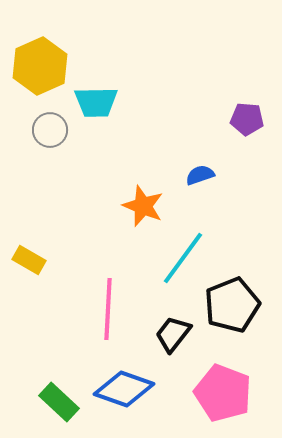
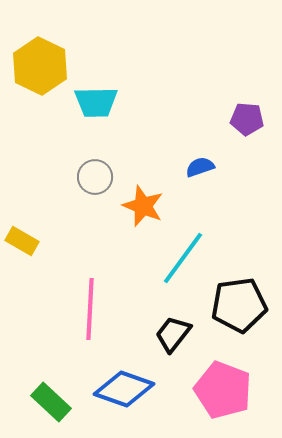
yellow hexagon: rotated 10 degrees counterclockwise
gray circle: moved 45 px right, 47 px down
blue semicircle: moved 8 px up
yellow rectangle: moved 7 px left, 19 px up
black pentagon: moved 7 px right; rotated 14 degrees clockwise
pink line: moved 18 px left
pink pentagon: moved 3 px up
green rectangle: moved 8 px left
